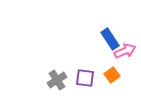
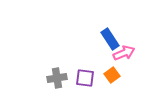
pink arrow: moved 1 px left, 2 px down
gray cross: moved 2 px up; rotated 24 degrees clockwise
